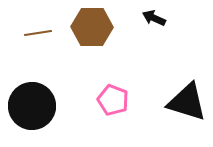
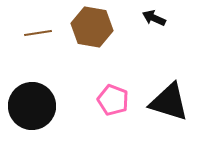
brown hexagon: rotated 9 degrees clockwise
black triangle: moved 18 px left
